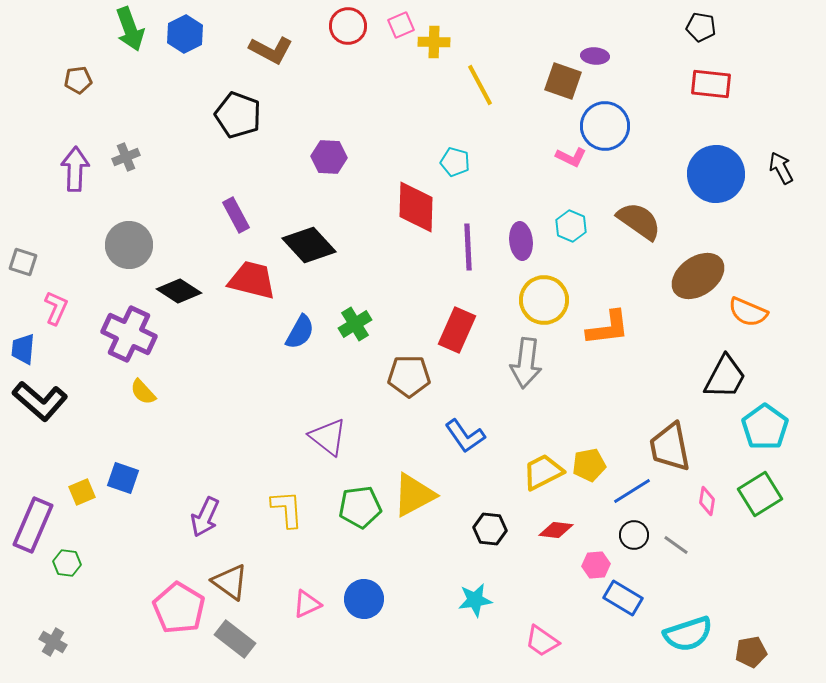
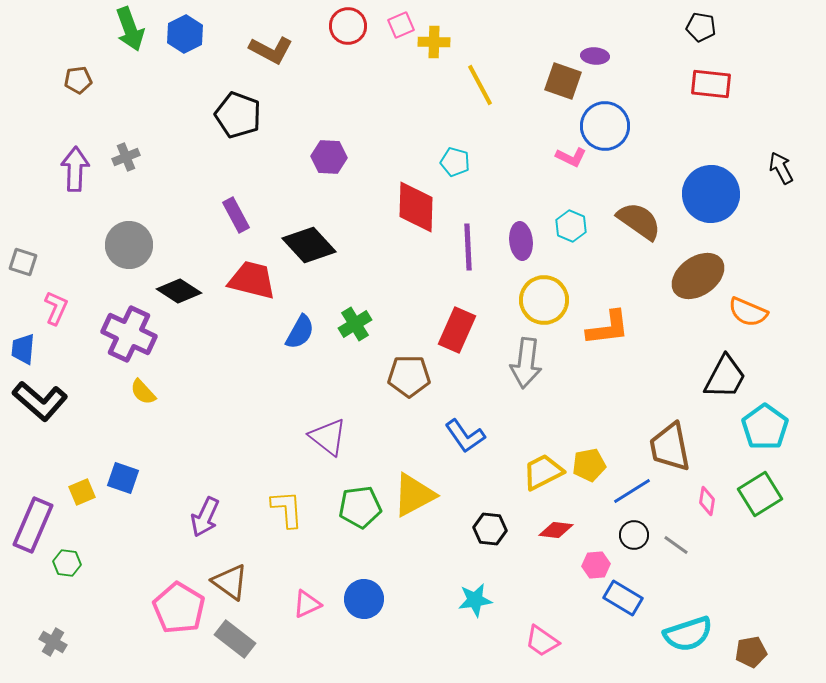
blue circle at (716, 174): moved 5 px left, 20 px down
